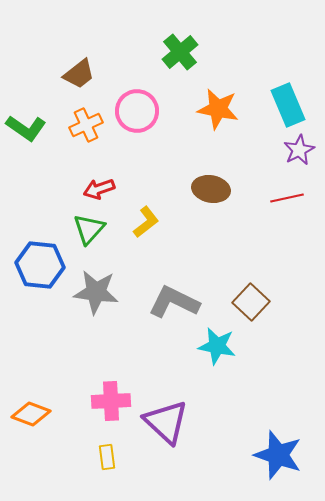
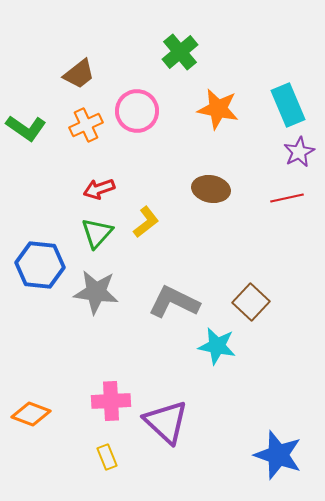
purple star: moved 2 px down
green triangle: moved 8 px right, 4 px down
yellow rectangle: rotated 15 degrees counterclockwise
